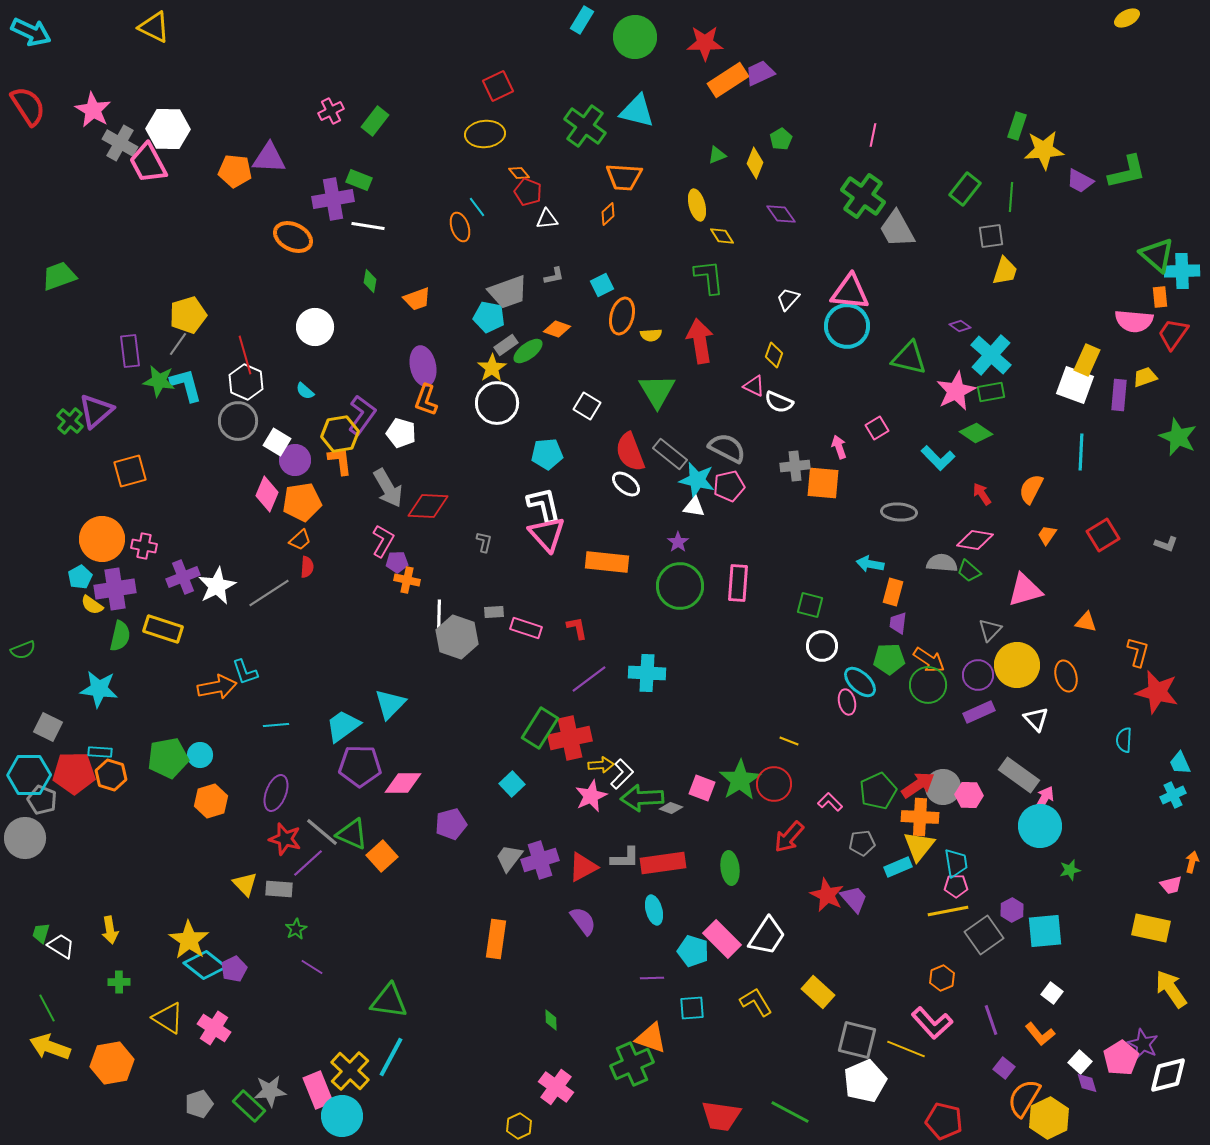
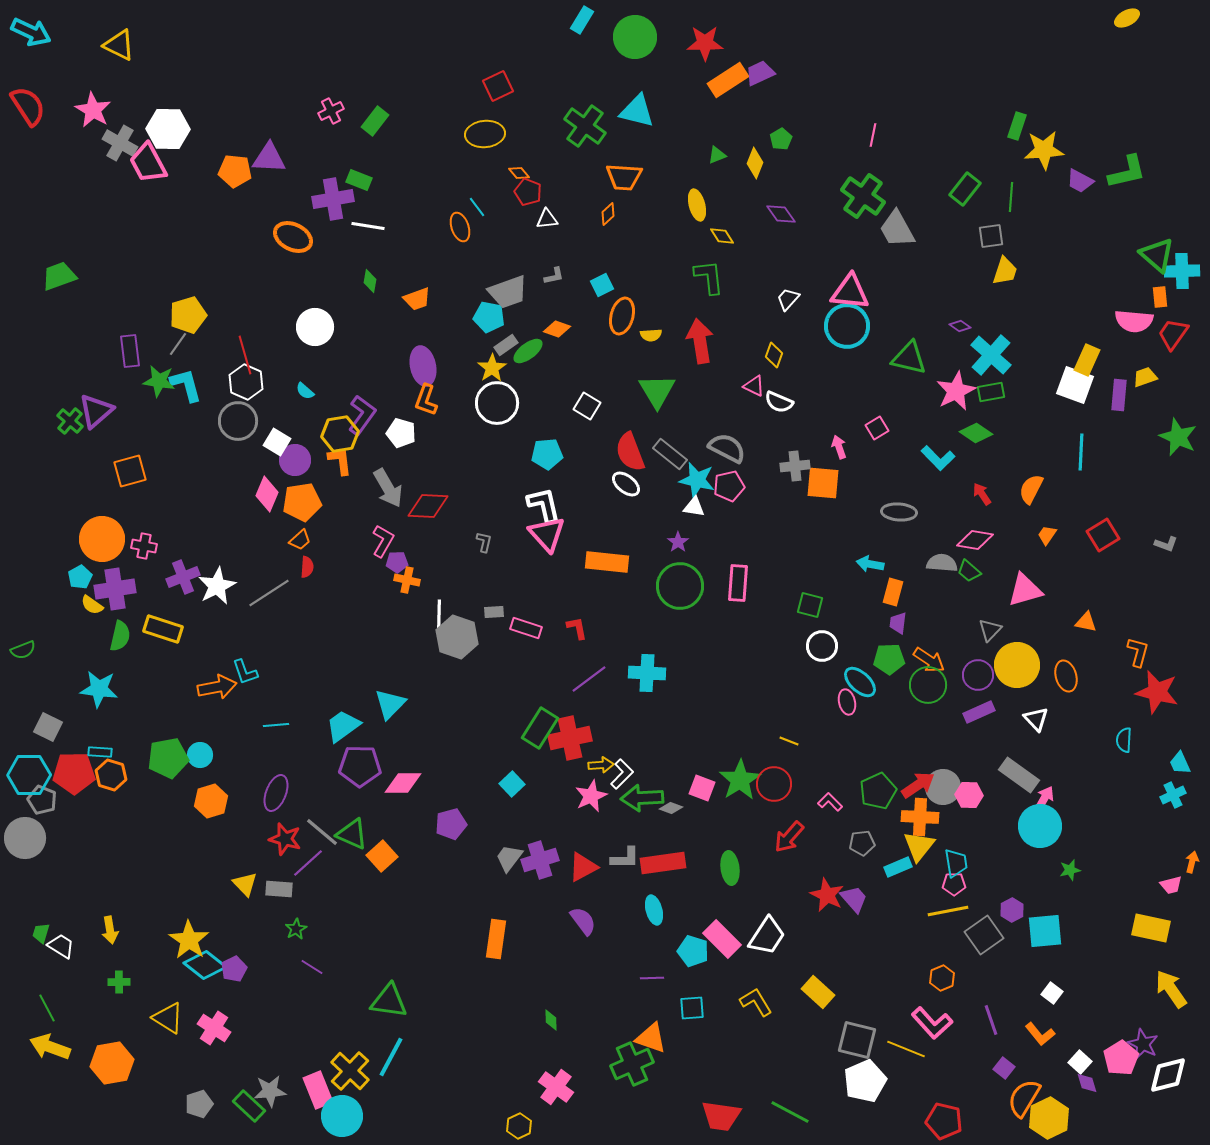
yellow triangle at (154, 27): moved 35 px left, 18 px down
pink pentagon at (956, 886): moved 2 px left, 2 px up
